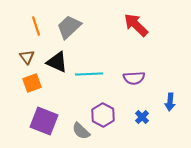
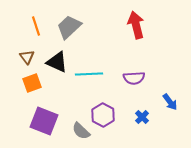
red arrow: rotated 32 degrees clockwise
blue arrow: rotated 42 degrees counterclockwise
